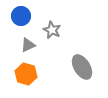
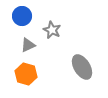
blue circle: moved 1 px right
